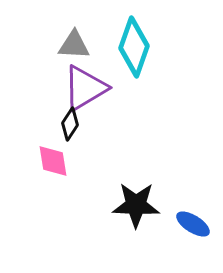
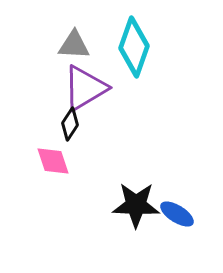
pink diamond: rotated 9 degrees counterclockwise
blue ellipse: moved 16 px left, 10 px up
